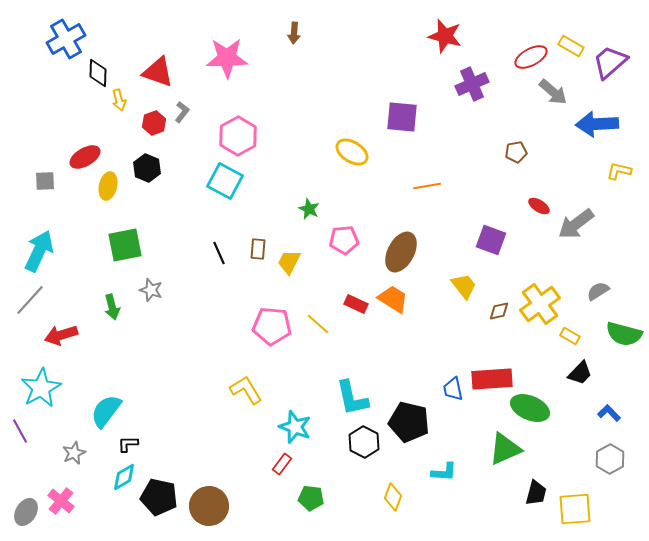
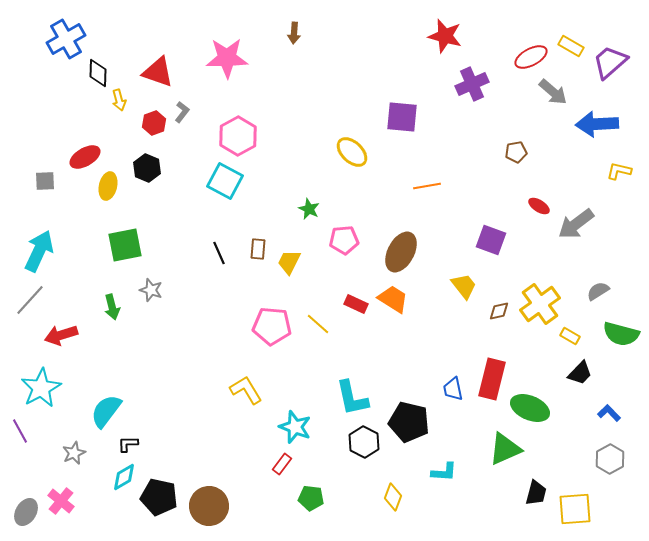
yellow ellipse at (352, 152): rotated 12 degrees clockwise
green semicircle at (624, 334): moved 3 px left
red rectangle at (492, 379): rotated 72 degrees counterclockwise
